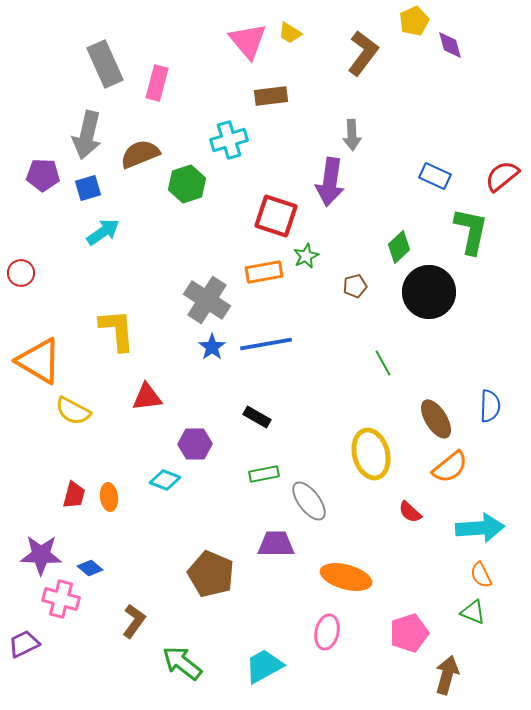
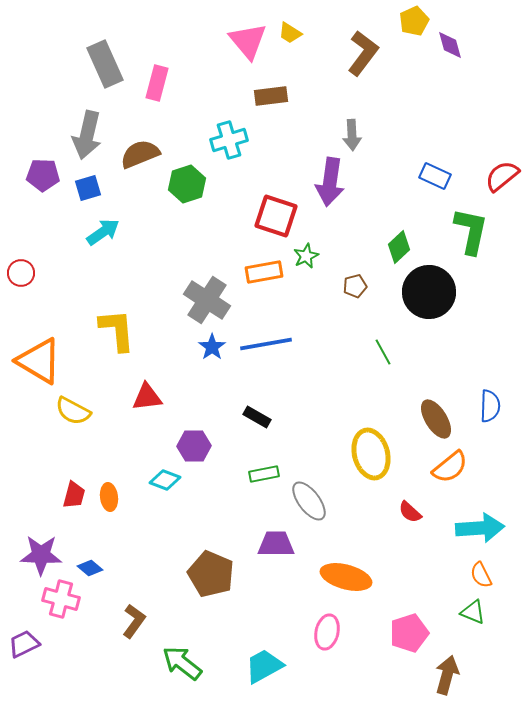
green line at (383, 363): moved 11 px up
purple hexagon at (195, 444): moved 1 px left, 2 px down
